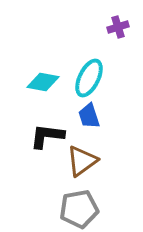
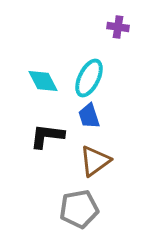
purple cross: rotated 25 degrees clockwise
cyan diamond: moved 1 px up; rotated 52 degrees clockwise
brown triangle: moved 13 px right
